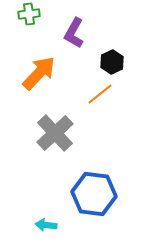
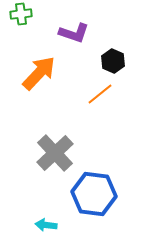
green cross: moved 8 px left
purple L-shape: rotated 100 degrees counterclockwise
black hexagon: moved 1 px right, 1 px up; rotated 10 degrees counterclockwise
gray cross: moved 20 px down
